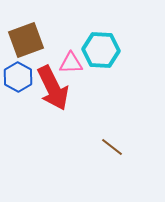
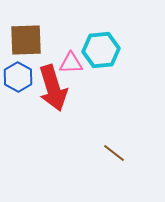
brown square: rotated 18 degrees clockwise
cyan hexagon: rotated 9 degrees counterclockwise
red arrow: rotated 9 degrees clockwise
brown line: moved 2 px right, 6 px down
